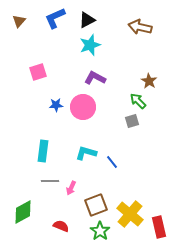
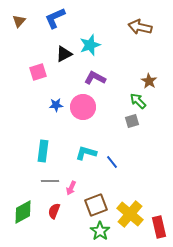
black triangle: moved 23 px left, 34 px down
red semicircle: moved 7 px left, 15 px up; rotated 91 degrees counterclockwise
